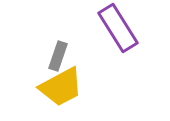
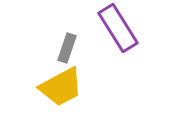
gray rectangle: moved 9 px right, 8 px up
